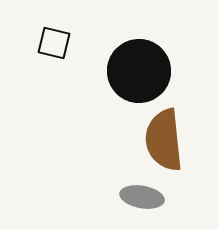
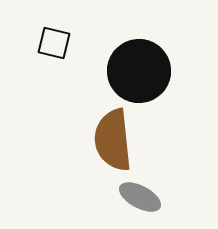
brown semicircle: moved 51 px left
gray ellipse: moved 2 px left; rotated 18 degrees clockwise
